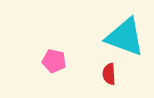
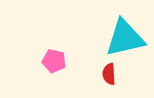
cyan triangle: moved 1 px down; rotated 33 degrees counterclockwise
